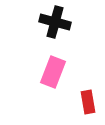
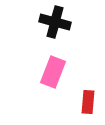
red rectangle: rotated 15 degrees clockwise
